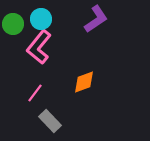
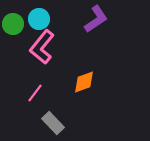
cyan circle: moved 2 px left
pink L-shape: moved 3 px right
gray rectangle: moved 3 px right, 2 px down
